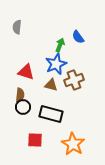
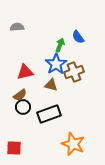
gray semicircle: rotated 80 degrees clockwise
blue star: rotated 10 degrees counterclockwise
red triangle: moved 1 px left; rotated 30 degrees counterclockwise
brown cross: moved 8 px up
brown semicircle: rotated 48 degrees clockwise
black rectangle: moved 2 px left; rotated 35 degrees counterclockwise
red square: moved 21 px left, 8 px down
orange star: rotated 10 degrees counterclockwise
